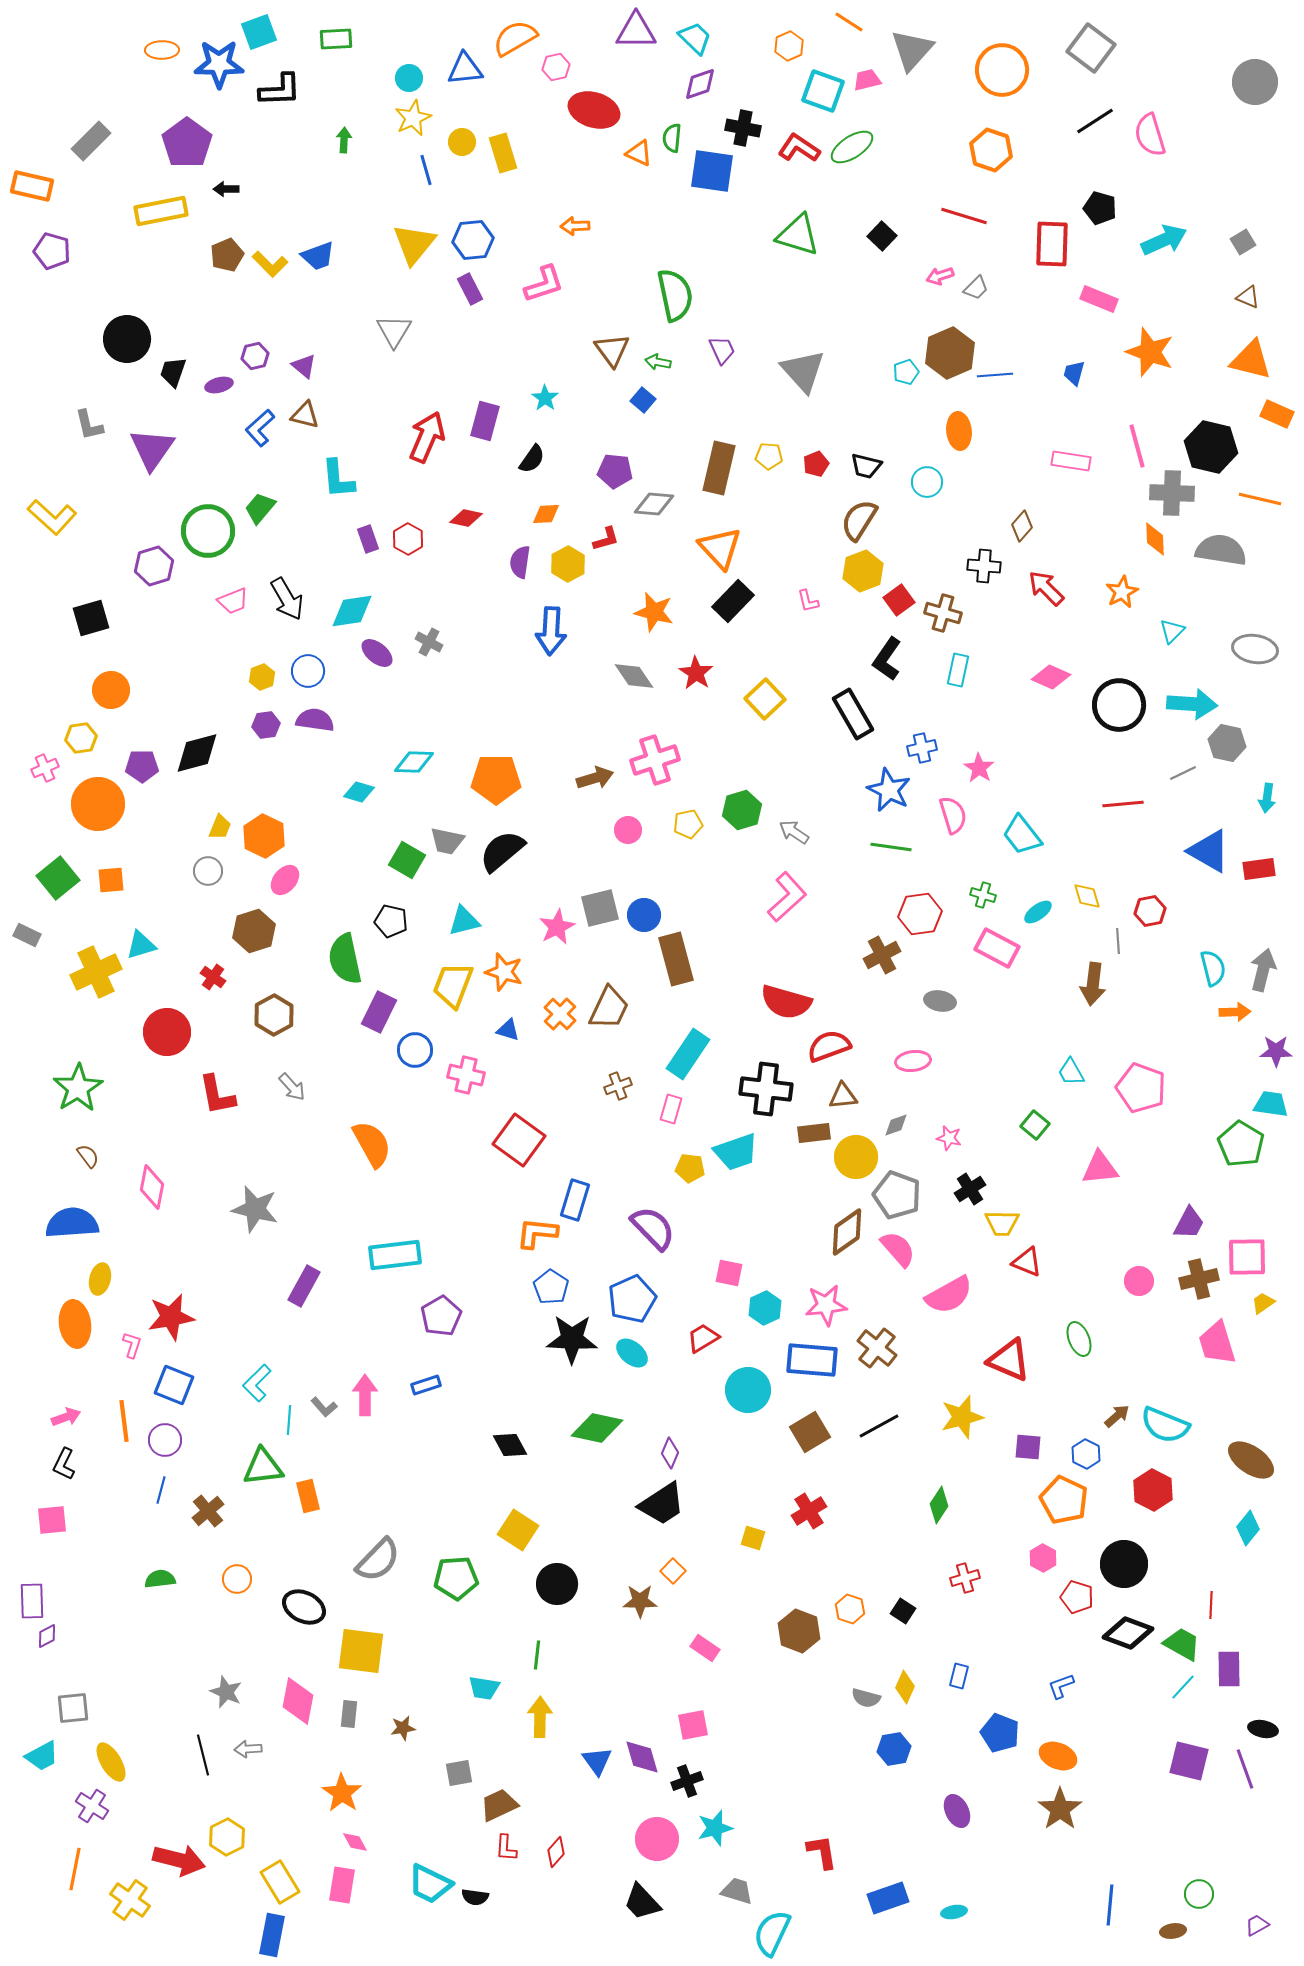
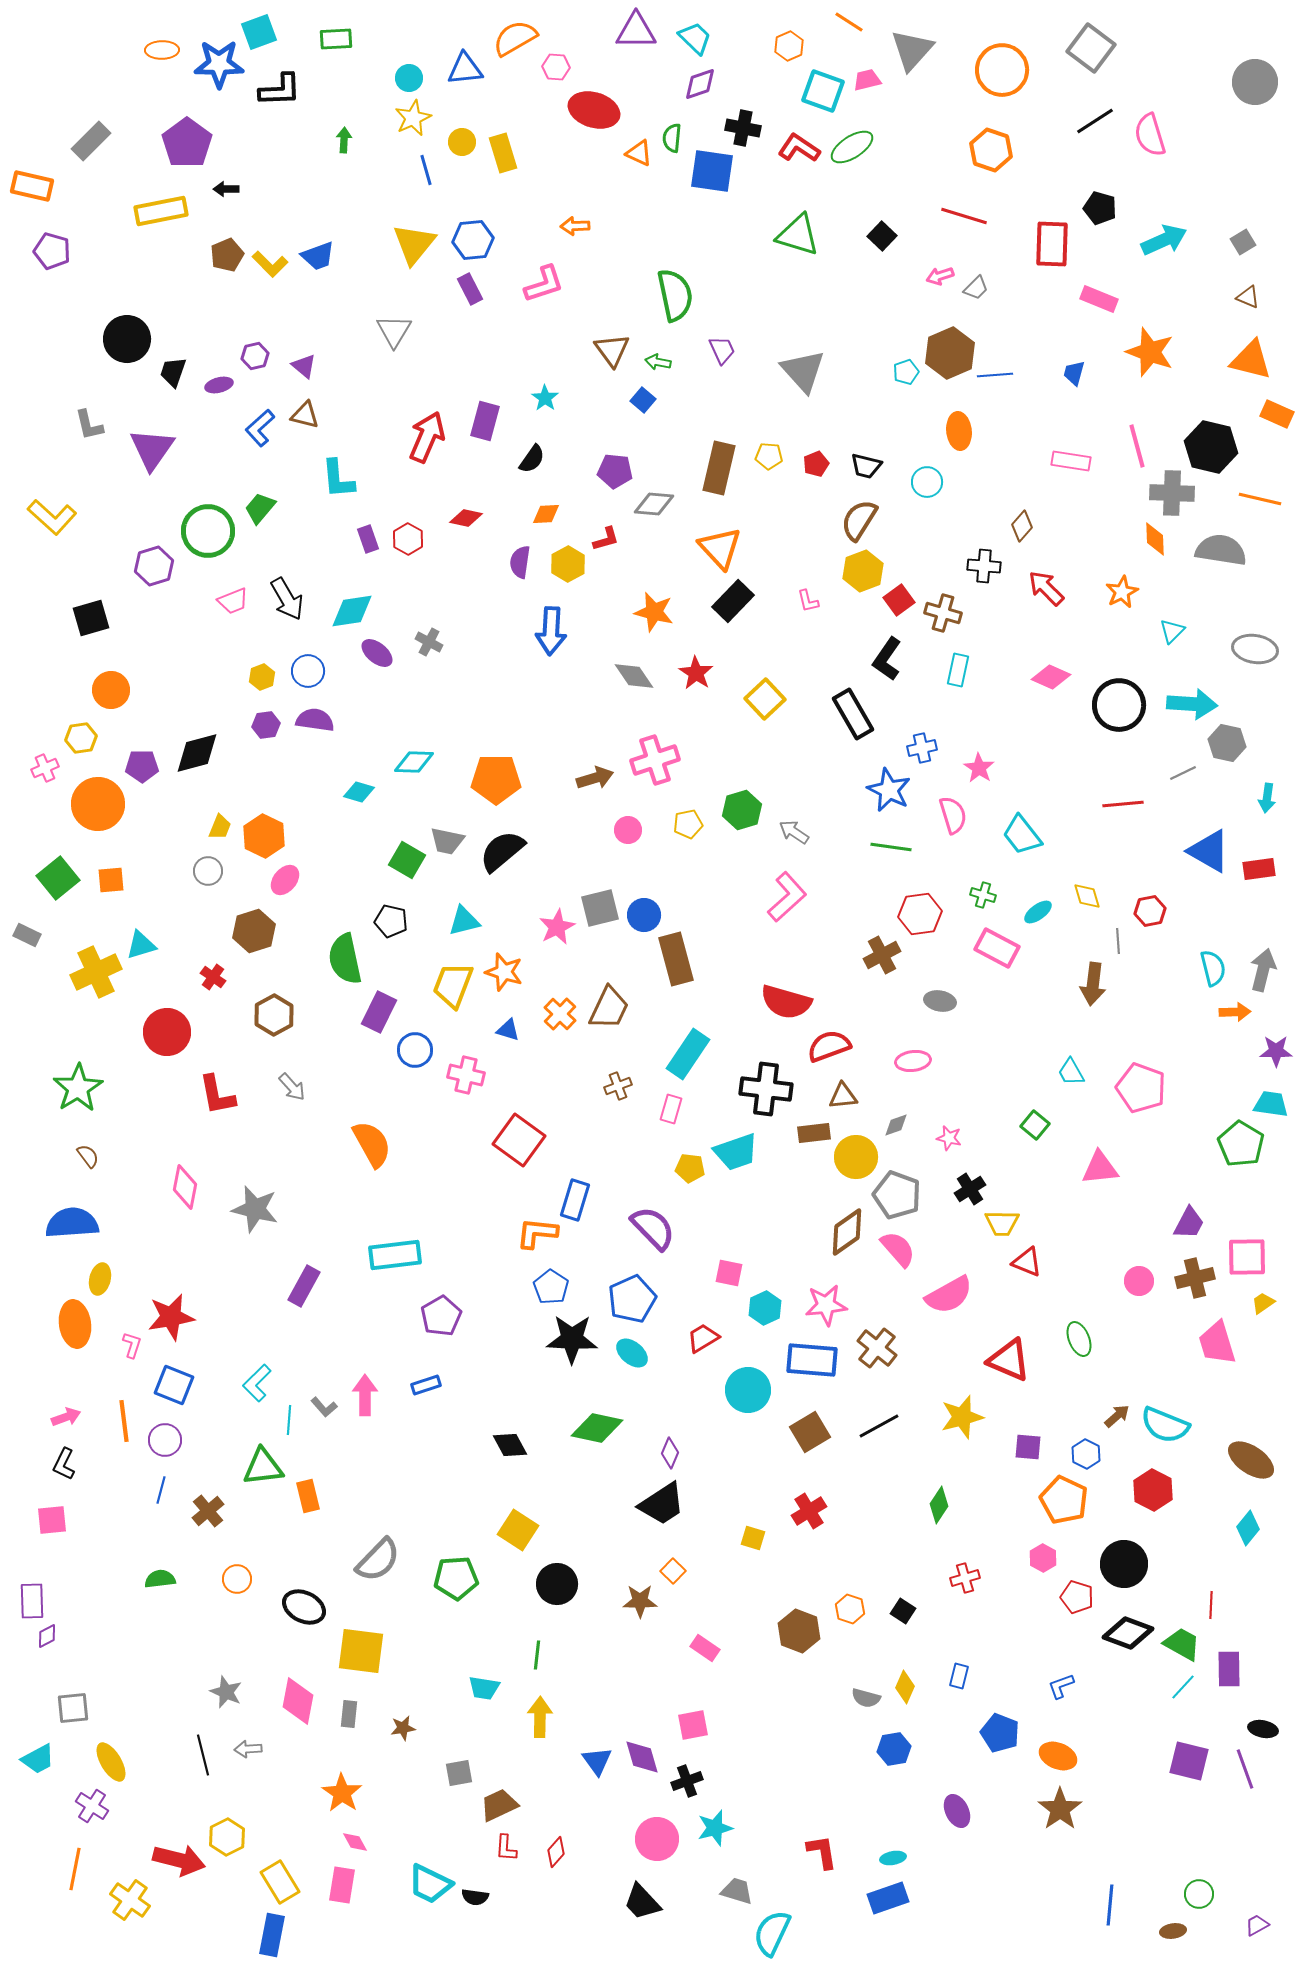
pink hexagon at (556, 67): rotated 16 degrees clockwise
pink diamond at (152, 1187): moved 33 px right
brown cross at (1199, 1279): moved 4 px left, 1 px up
cyan trapezoid at (42, 1756): moved 4 px left, 3 px down
cyan ellipse at (954, 1912): moved 61 px left, 54 px up
